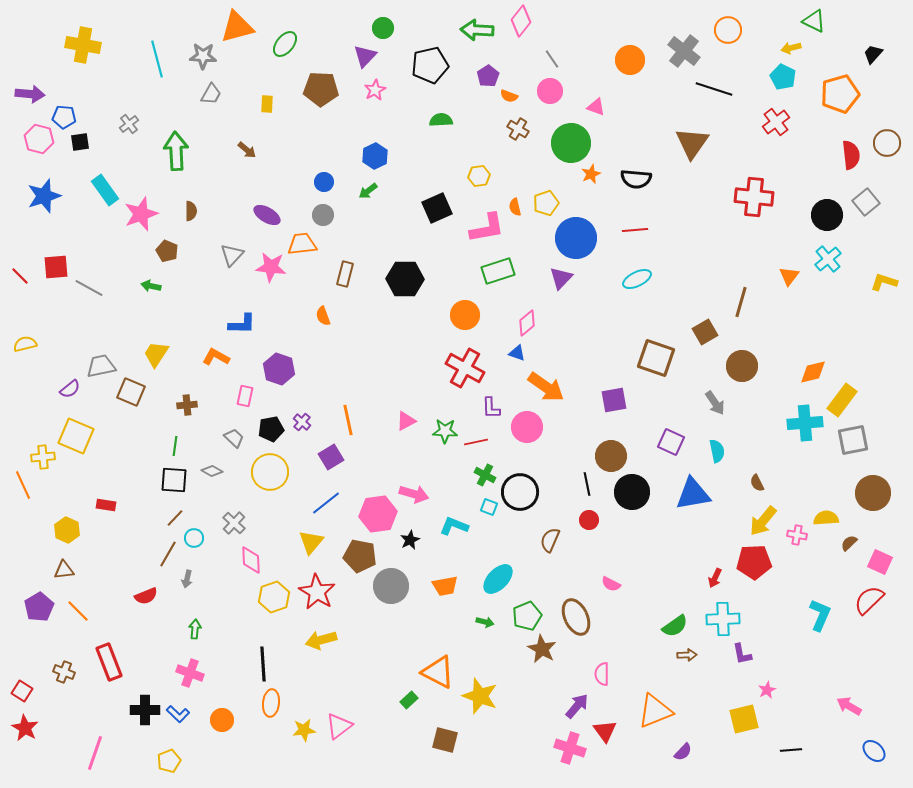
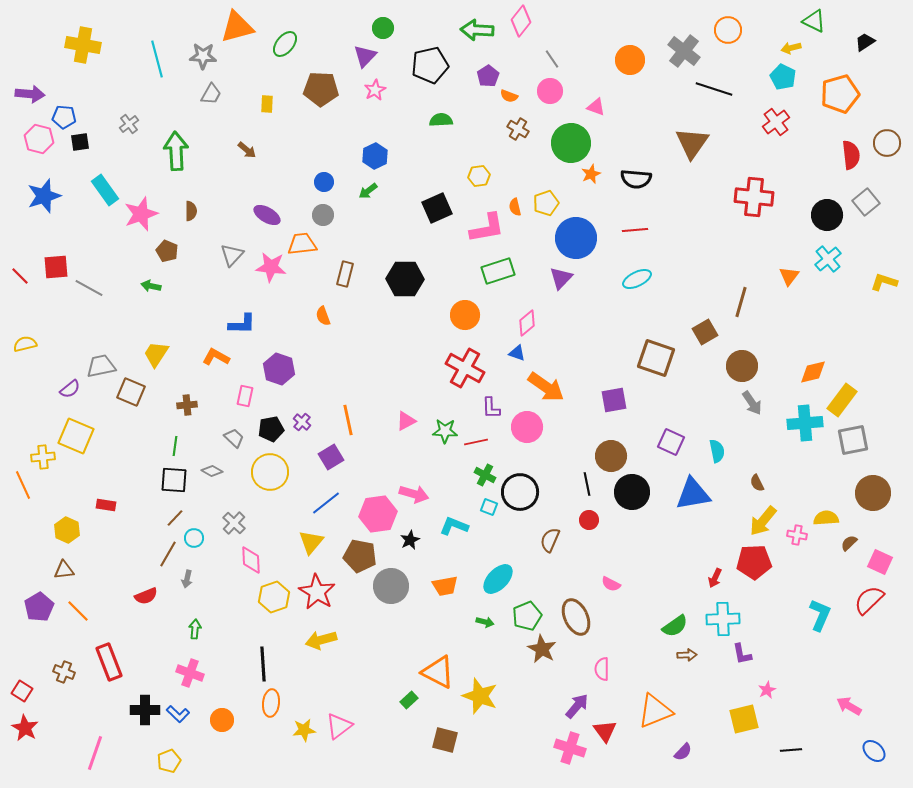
black trapezoid at (873, 54): moved 8 px left, 12 px up; rotated 15 degrees clockwise
gray arrow at (715, 403): moved 37 px right
pink semicircle at (602, 674): moved 5 px up
